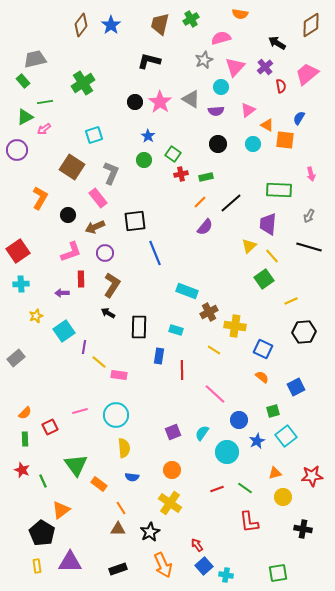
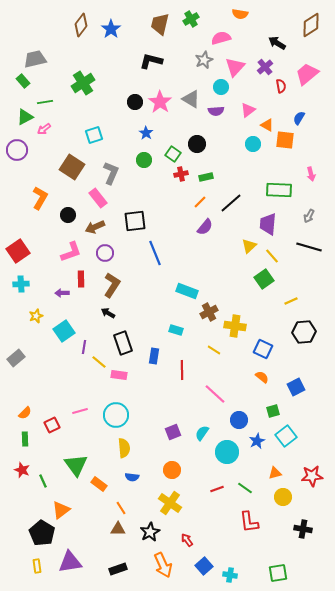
blue star at (111, 25): moved 4 px down
black L-shape at (149, 61): moved 2 px right
blue star at (148, 136): moved 2 px left, 3 px up
black circle at (218, 144): moved 21 px left
black rectangle at (139, 327): moved 16 px left, 16 px down; rotated 20 degrees counterclockwise
blue rectangle at (159, 356): moved 5 px left
red square at (50, 427): moved 2 px right, 2 px up
red arrow at (197, 545): moved 10 px left, 5 px up
purple triangle at (70, 562): rotated 10 degrees counterclockwise
cyan cross at (226, 575): moved 4 px right
